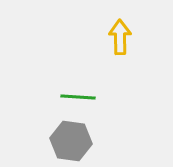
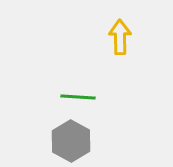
gray hexagon: rotated 21 degrees clockwise
